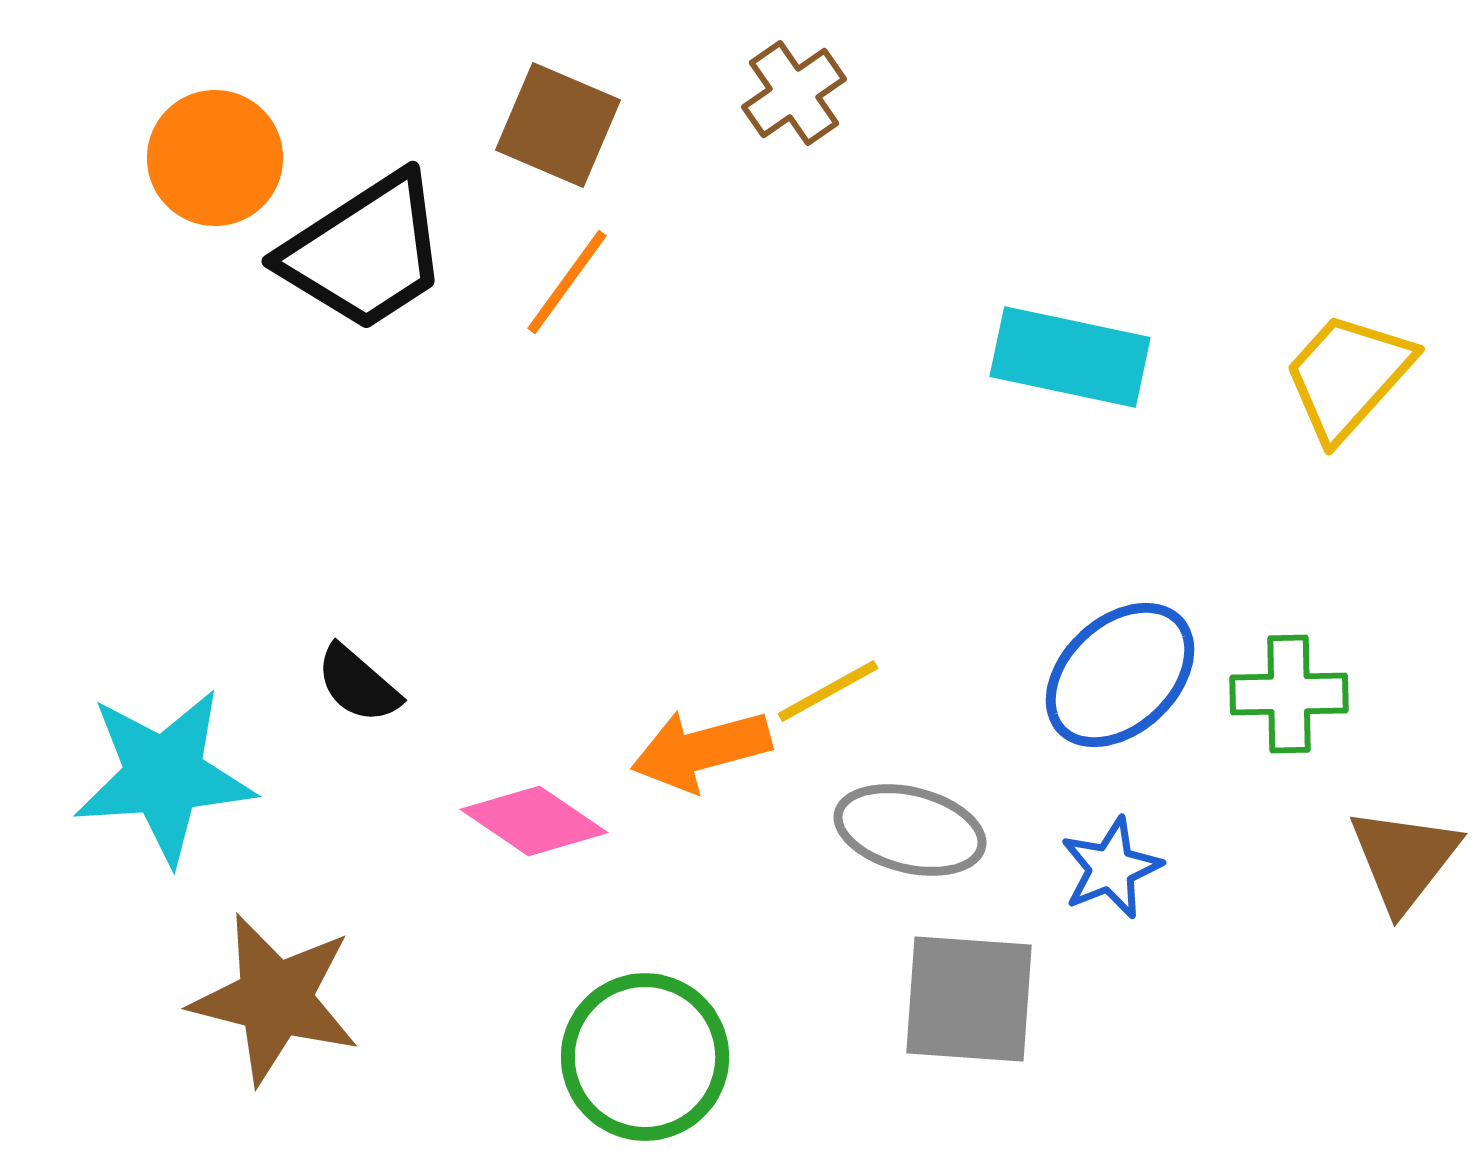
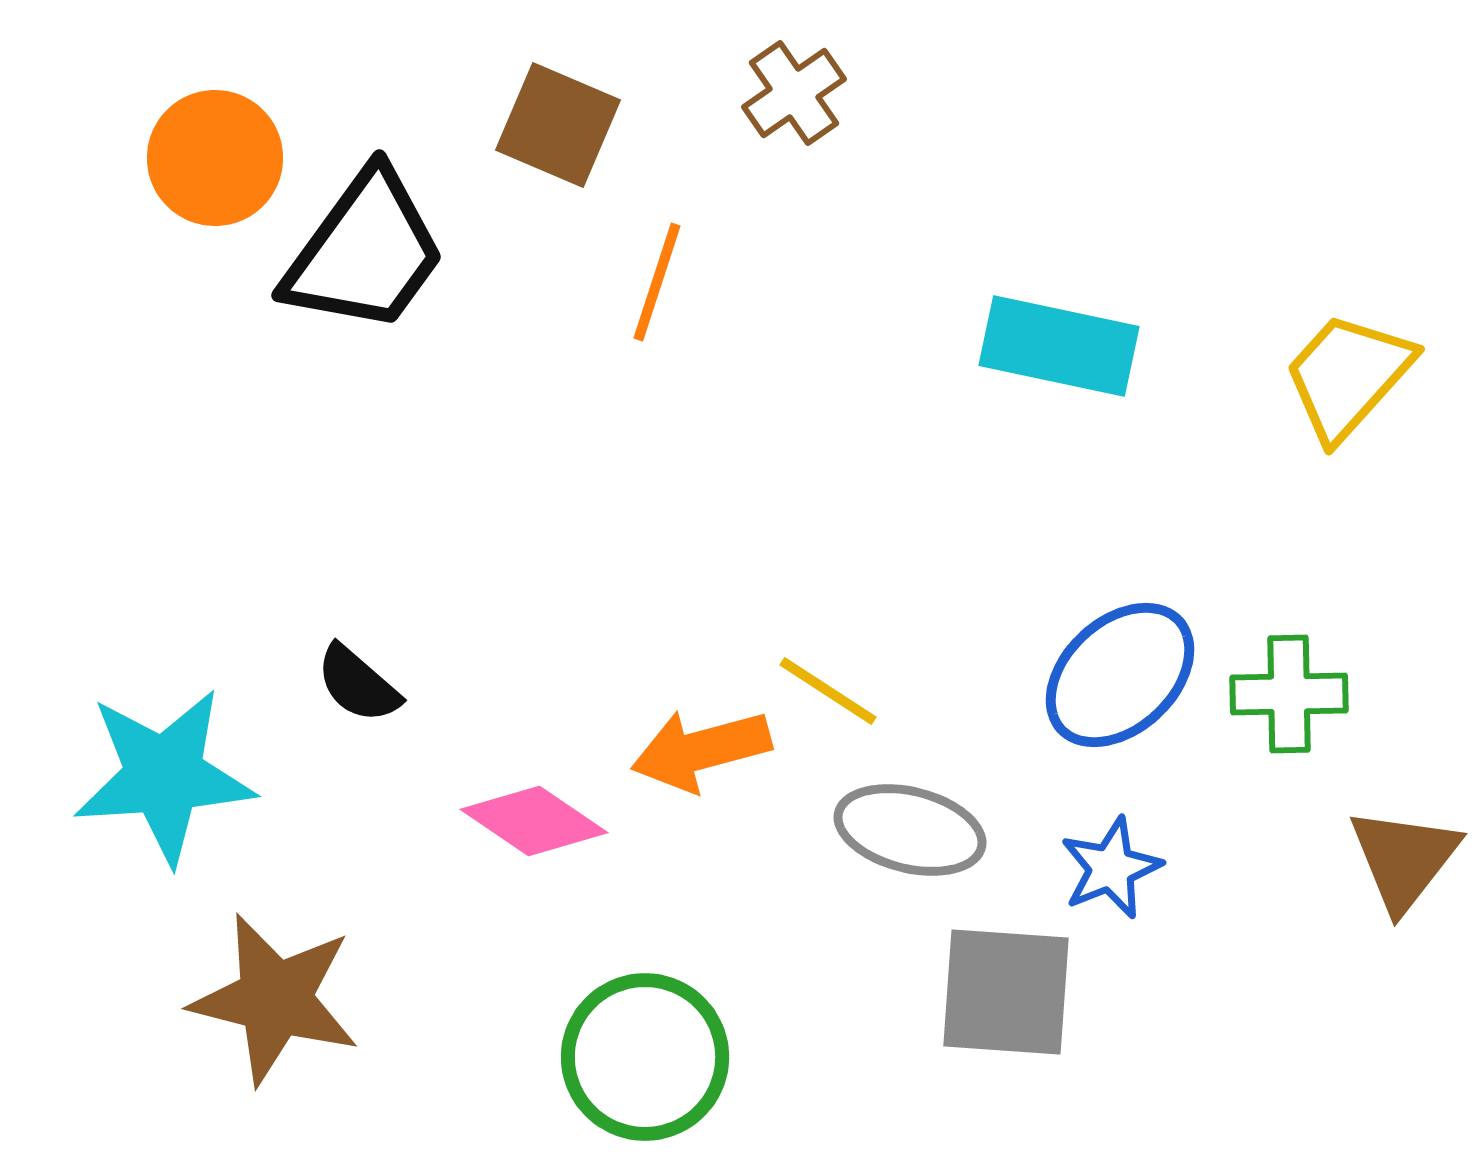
black trapezoid: rotated 21 degrees counterclockwise
orange line: moved 90 px right; rotated 18 degrees counterclockwise
cyan rectangle: moved 11 px left, 11 px up
yellow line: rotated 62 degrees clockwise
gray square: moved 37 px right, 7 px up
